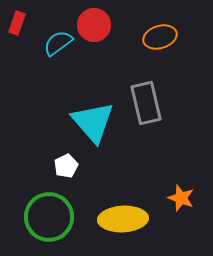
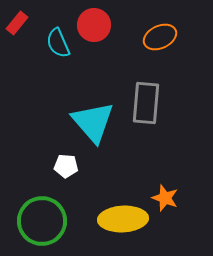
red rectangle: rotated 20 degrees clockwise
orange ellipse: rotated 8 degrees counterclockwise
cyan semicircle: rotated 76 degrees counterclockwise
gray rectangle: rotated 18 degrees clockwise
white pentagon: rotated 30 degrees clockwise
orange star: moved 16 px left
green circle: moved 7 px left, 4 px down
